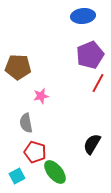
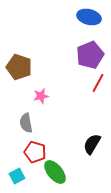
blue ellipse: moved 6 px right, 1 px down; rotated 20 degrees clockwise
brown pentagon: moved 1 px right; rotated 15 degrees clockwise
